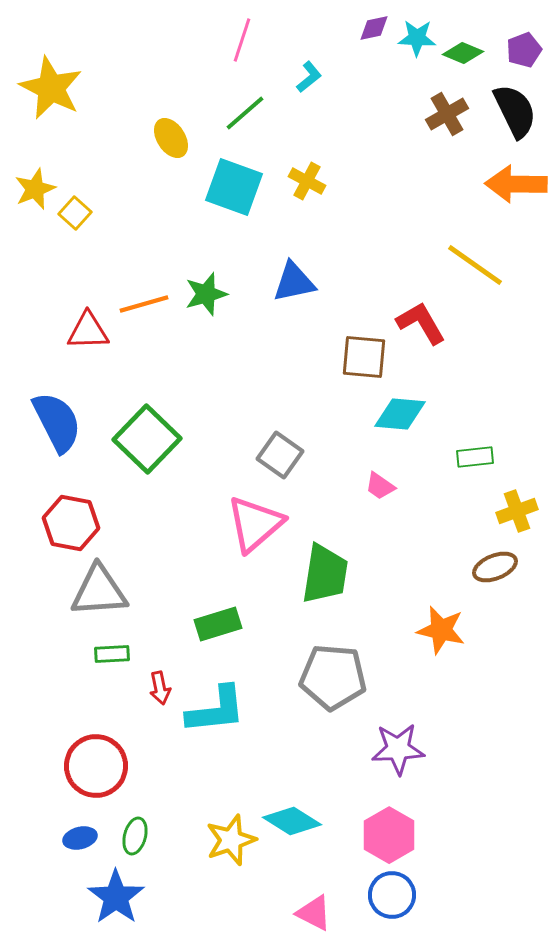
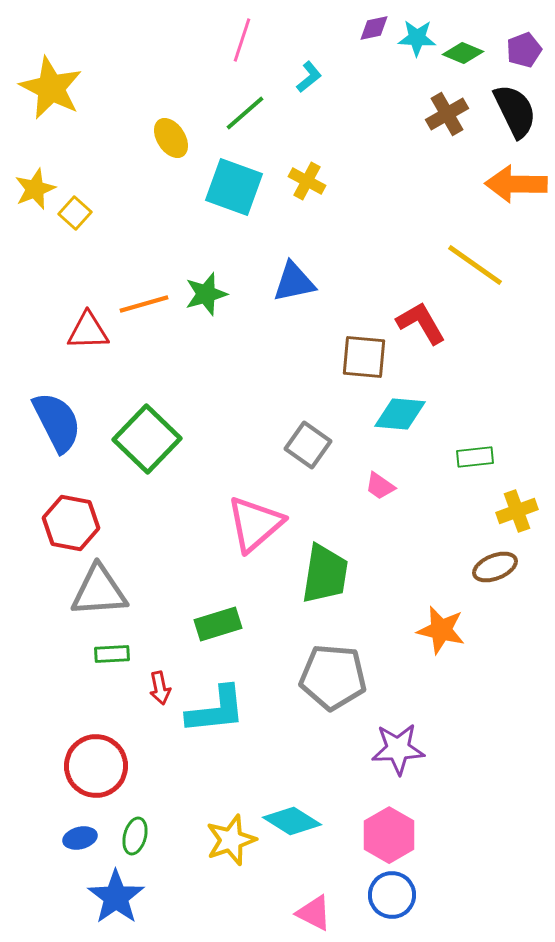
gray square at (280, 455): moved 28 px right, 10 px up
